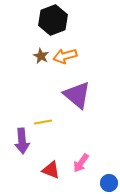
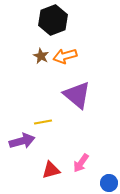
purple arrow: rotated 100 degrees counterclockwise
red triangle: rotated 36 degrees counterclockwise
